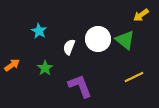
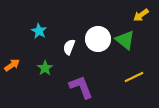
purple L-shape: moved 1 px right, 1 px down
